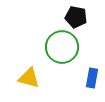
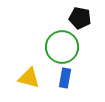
black pentagon: moved 4 px right, 1 px down
blue rectangle: moved 27 px left
